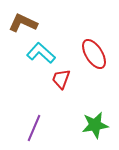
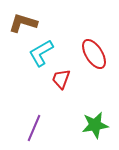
brown L-shape: rotated 8 degrees counterclockwise
cyan L-shape: rotated 72 degrees counterclockwise
